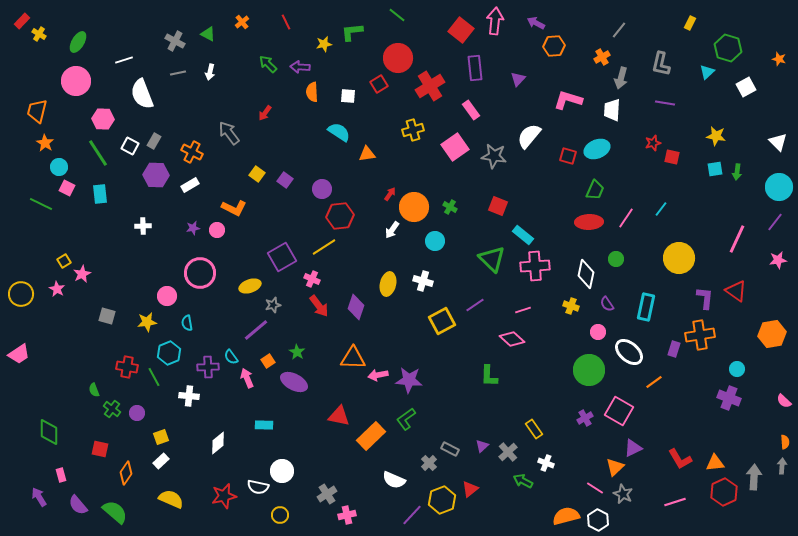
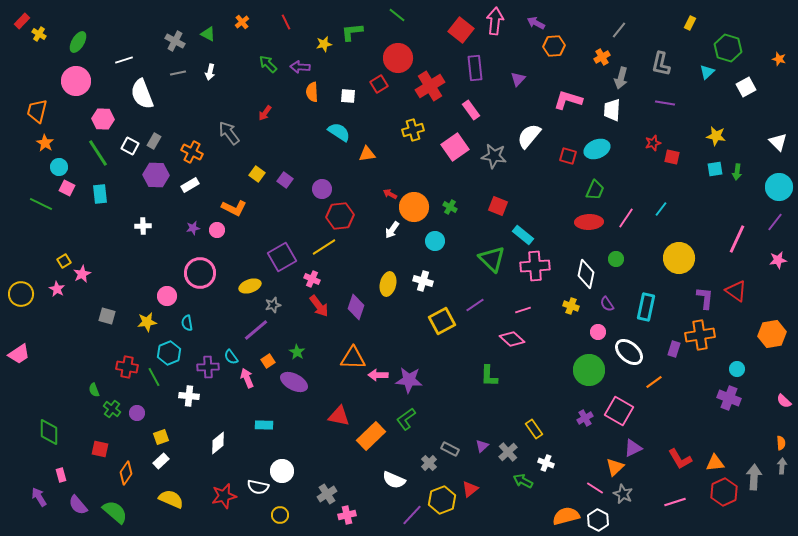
red arrow at (390, 194): rotated 96 degrees counterclockwise
pink arrow at (378, 375): rotated 12 degrees clockwise
orange semicircle at (785, 442): moved 4 px left, 1 px down
